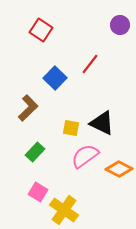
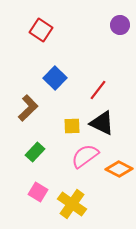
red line: moved 8 px right, 26 px down
yellow square: moved 1 px right, 2 px up; rotated 12 degrees counterclockwise
yellow cross: moved 8 px right, 6 px up
